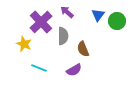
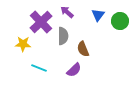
green circle: moved 3 px right
yellow star: moved 1 px left; rotated 21 degrees counterclockwise
purple semicircle: rotated 14 degrees counterclockwise
